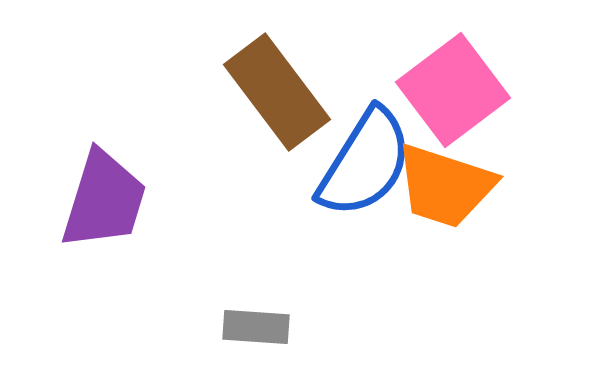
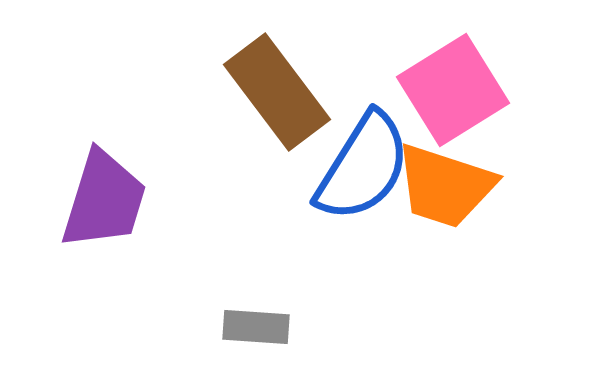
pink square: rotated 5 degrees clockwise
blue semicircle: moved 2 px left, 4 px down
